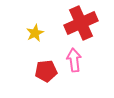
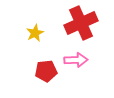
pink arrow: moved 2 px right; rotated 95 degrees clockwise
